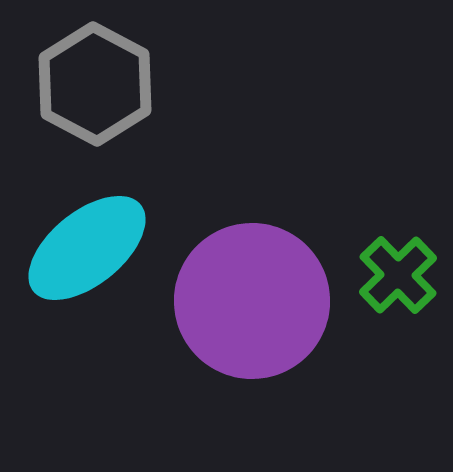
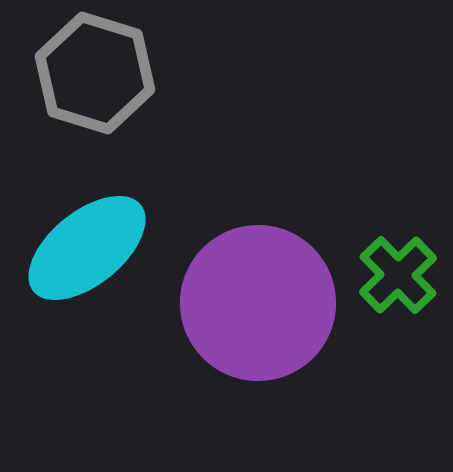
gray hexagon: moved 11 px up; rotated 11 degrees counterclockwise
purple circle: moved 6 px right, 2 px down
